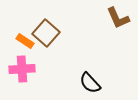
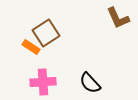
brown square: rotated 16 degrees clockwise
orange rectangle: moved 6 px right, 6 px down
pink cross: moved 21 px right, 13 px down
